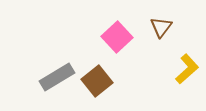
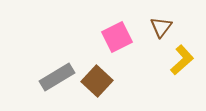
pink square: rotated 16 degrees clockwise
yellow L-shape: moved 5 px left, 9 px up
brown square: rotated 8 degrees counterclockwise
